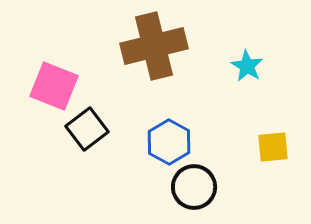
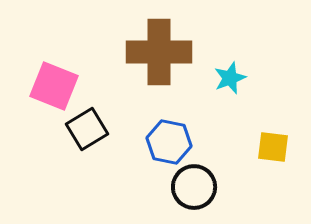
brown cross: moved 5 px right, 6 px down; rotated 14 degrees clockwise
cyan star: moved 17 px left, 12 px down; rotated 20 degrees clockwise
black square: rotated 6 degrees clockwise
blue hexagon: rotated 18 degrees counterclockwise
yellow square: rotated 12 degrees clockwise
